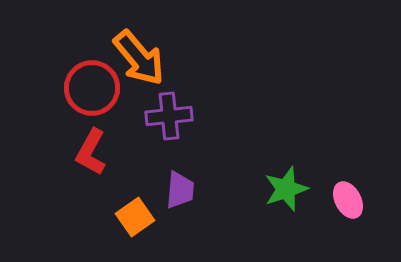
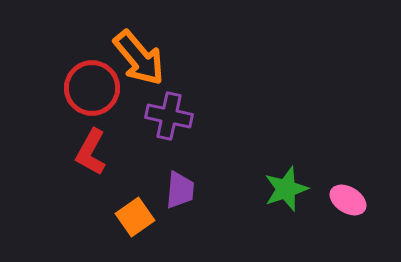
purple cross: rotated 18 degrees clockwise
pink ellipse: rotated 30 degrees counterclockwise
